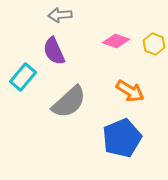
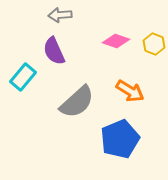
gray semicircle: moved 8 px right
blue pentagon: moved 2 px left, 1 px down
